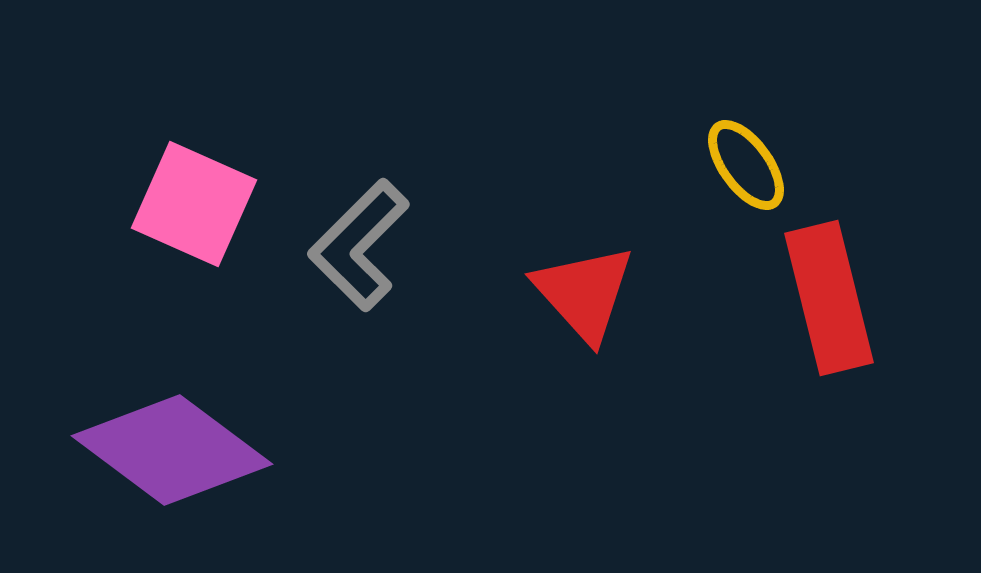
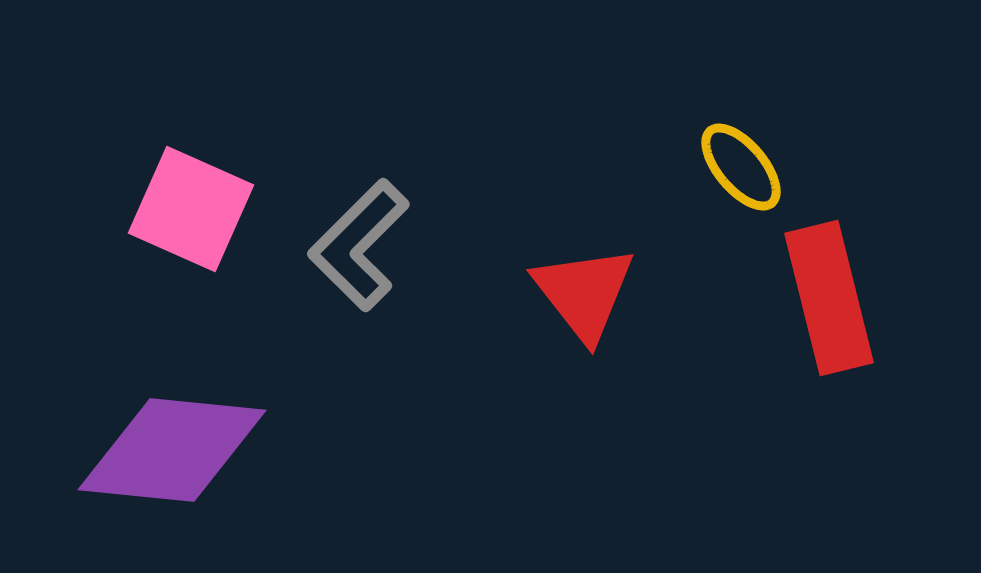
yellow ellipse: moved 5 px left, 2 px down; rotated 4 degrees counterclockwise
pink square: moved 3 px left, 5 px down
red triangle: rotated 4 degrees clockwise
purple diamond: rotated 31 degrees counterclockwise
